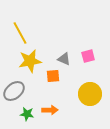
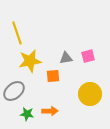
yellow line: moved 3 px left; rotated 10 degrees clockwise
gray triangle: moved 2 px right, 1 px up; rotated 32 degrees counterclockwise
orange arrow: moved 1 px down
